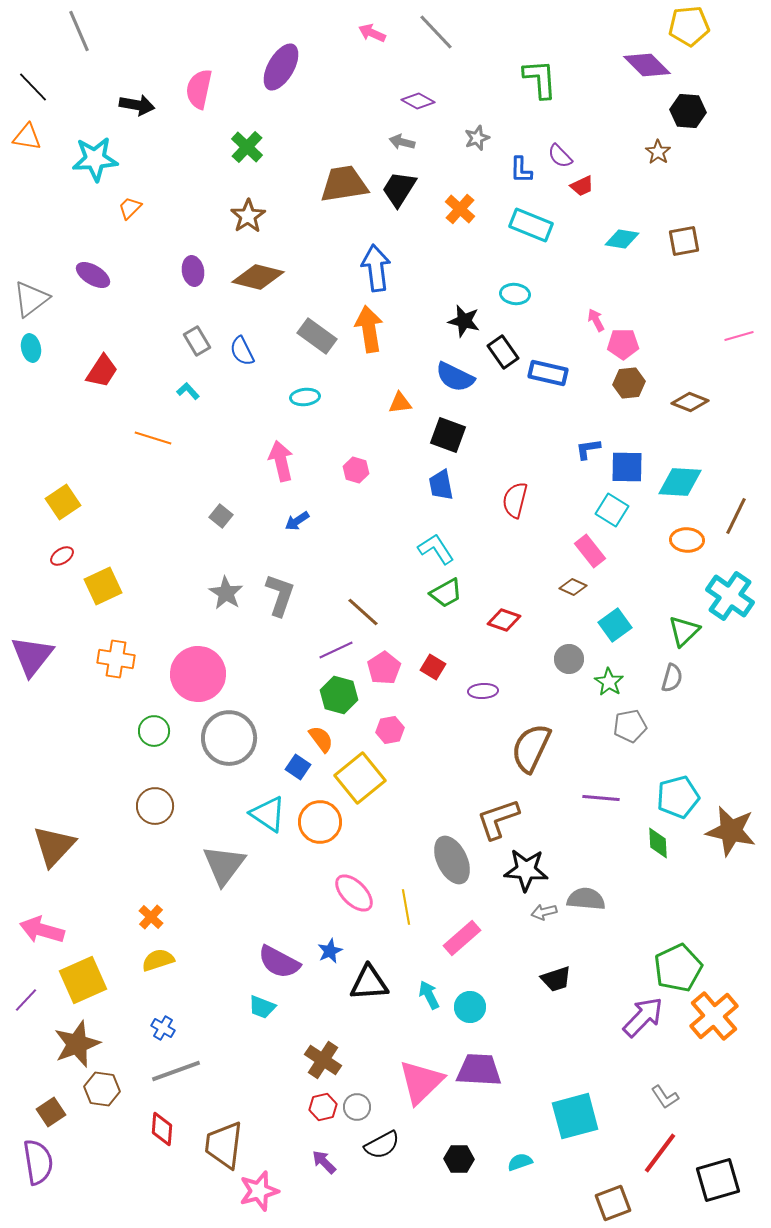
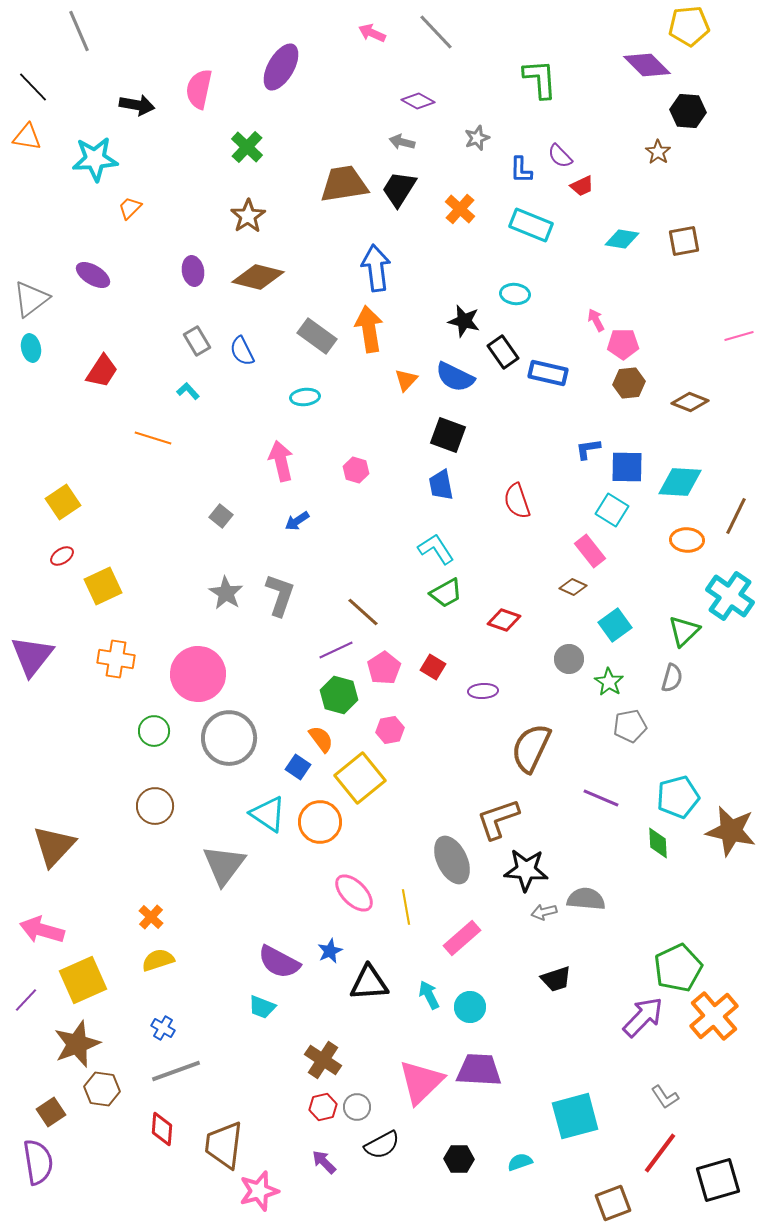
orange triangle at (400, 403): moved 6 px right, 23 px up; rotated 40 degrees counterclockwise
red semicircle at (515, 500): moved 2 px right, 1 px down; rotated 33 degrees counterclockwise
purple line at (601, 798): rotated 18 degrees clockwise
